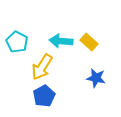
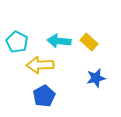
cyan arrow: moved 2 px left
yellow arrow: moved 2 px left, 2 px up; rotated 56 degrees clockwise
blue star: rotated 24 degrees counterclockwise
